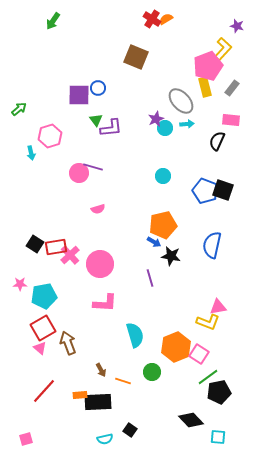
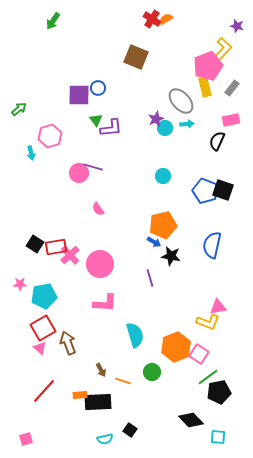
pink rectangle at (231, 120): rotated 18 degrees counterclockwise
pink semicircle at (98, 209): rotated 72 degrees clockwise
